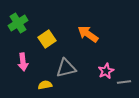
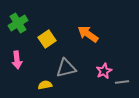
pink arrow: moved 6 px left, 2 px up
pink star: moved 2 px left
gray line: moved 2 px left
